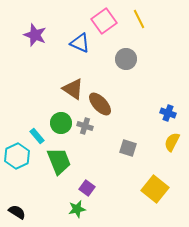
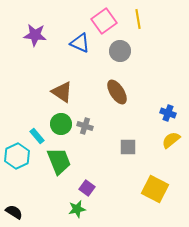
yellow line: moved 1 px left; rotated 18 degrees clockwise
purple star: rotated 15 degrees counterclockwise
gray circle: moved 6 px left, 8 px up
brown triangle: moved 11 px left, 3 px down
brown ellipse: moved 17 px right, 12 px up; rotated 10 degrees clockwise
green circle: moved 1 px down
yellow semicircle: moved 1 px left, 2 px up; rotated 24 degrees clockwise
gray square: moved 1 px up; rotated 18 degrees counterclockwise
yellow square: rotated 12 degrees counterclockwise
black semicircle: moved 3 px left
